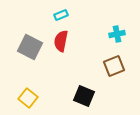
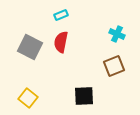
cyan cross: rotated 35 degrees clockwise
red semicircle: moved 1 px down
black square: rotated 25 degrees counterclockwise
